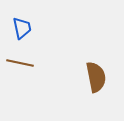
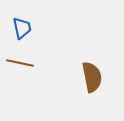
brown semicircle: moved 4 px left
